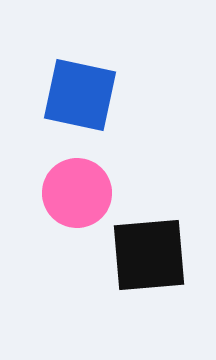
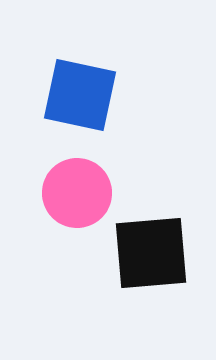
black square: moved 2 px right, 2 px up
